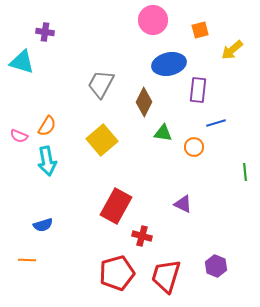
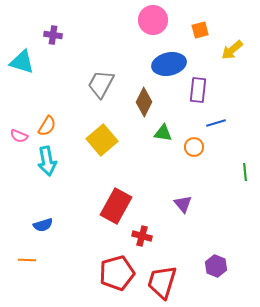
purple cross: moved 8 px right, 3 px down
purple triangle: rotated 24 degrees clockwise
red trapezoid: moved 4 px left, 6 px down
